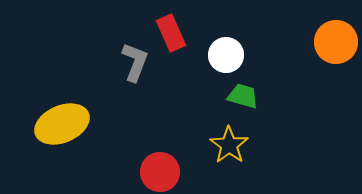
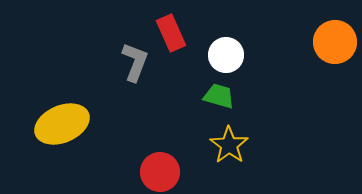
orange circle: moved 1 px left
green trapezoid: moved 24 px left
